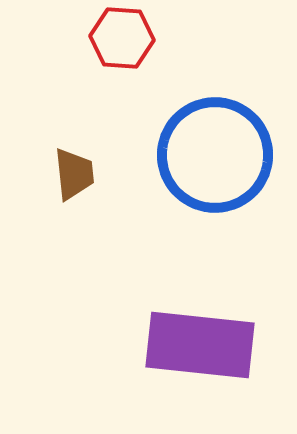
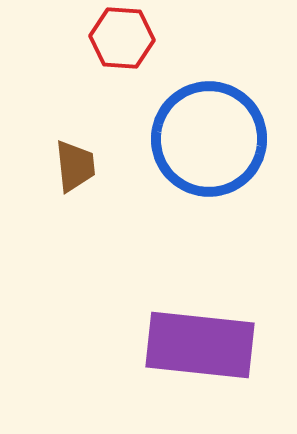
blue circle: moved 6 px left, 16 px up
brown trapezoid: moved 1 px right, 8 px up
